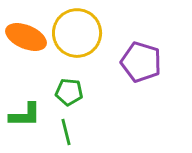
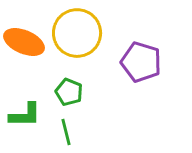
orange ellipse: moved 2 px left, 5 px down
green pentagon: rotated 16 degrees clockwise
